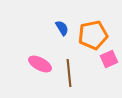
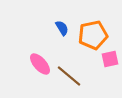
pink square: moved 1 px right; rotated 12 degrees clockwise
pink ellipse: rotated 20 degrees clockwise
brown line: moved 3 px down; rotated 44 degrees counterclockwise
